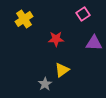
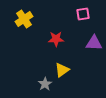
pink square: rotated 24 degrees clockwise
